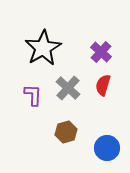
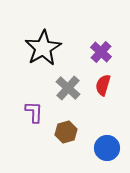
purple L-shape: moved 1 px right, 17 px down
